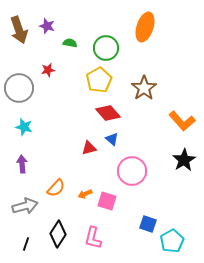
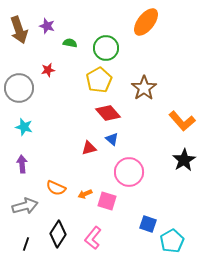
orange ellipse: moved 1 px right, 5 px up; rotated 20 degrees clockwise
pink circle: moved 3 px left, 1 px down
orange semicircle: rotated 72 degrees clockwise
pink L-shape: rotated 25 degrees clockwise
